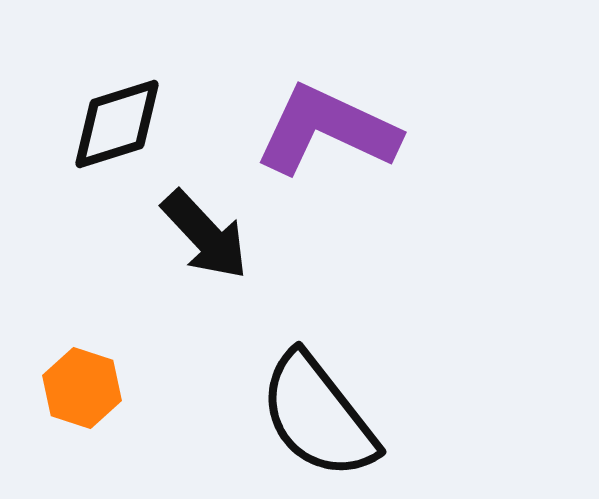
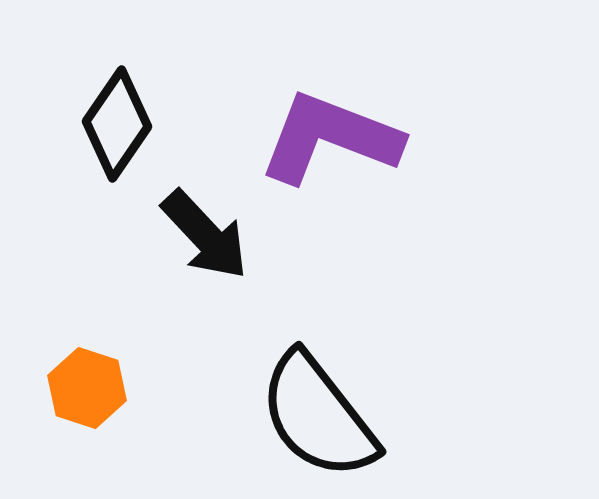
black diamond: rotated 38 degrees counterclockwise
purple L-shape: moved 3 px right, 8 px down; rotated 4 degrees counterclockwise
orange hexagon: moved 5 px right
